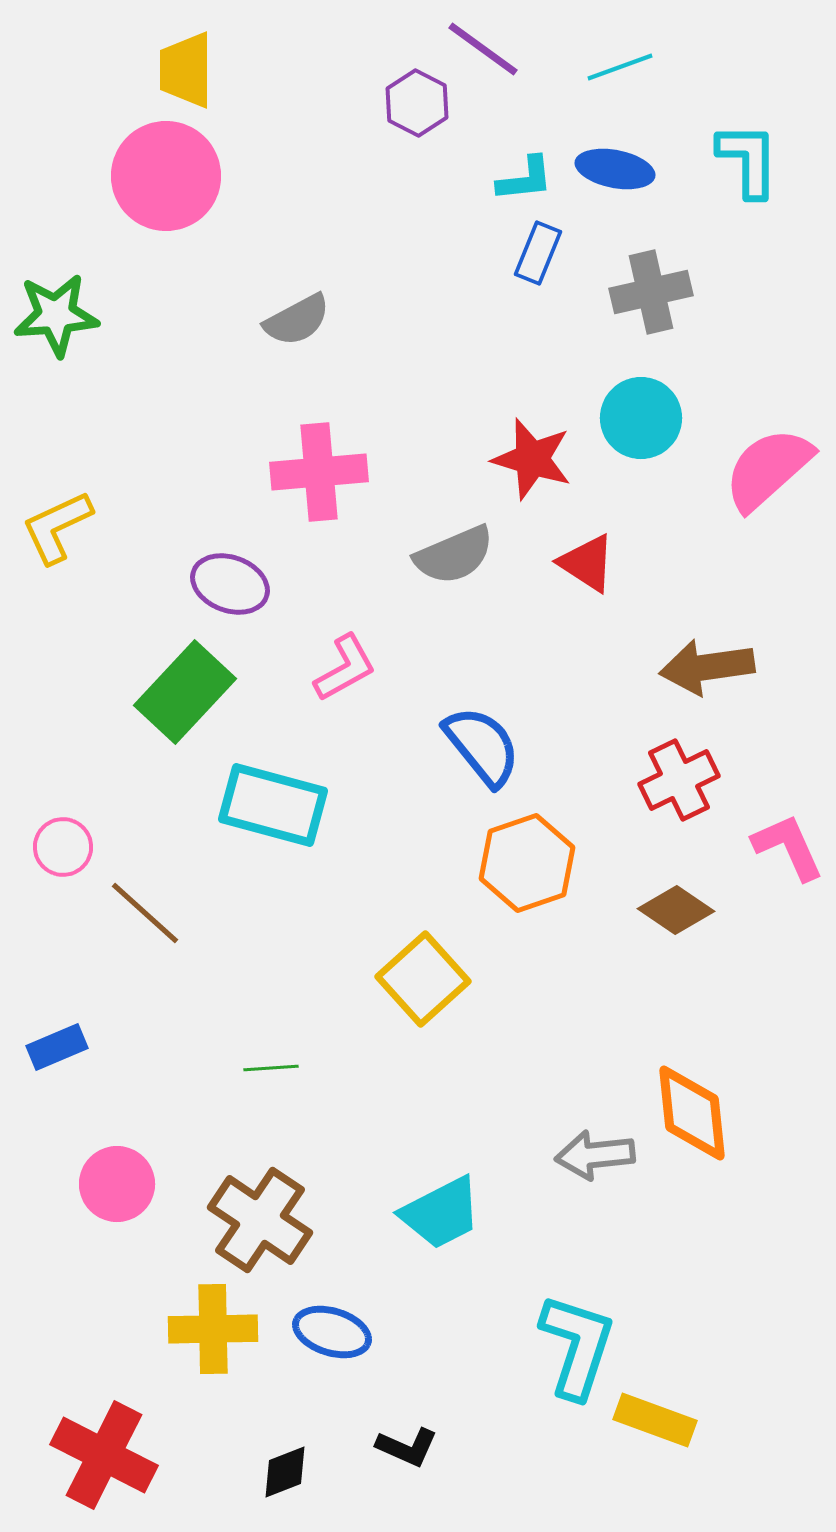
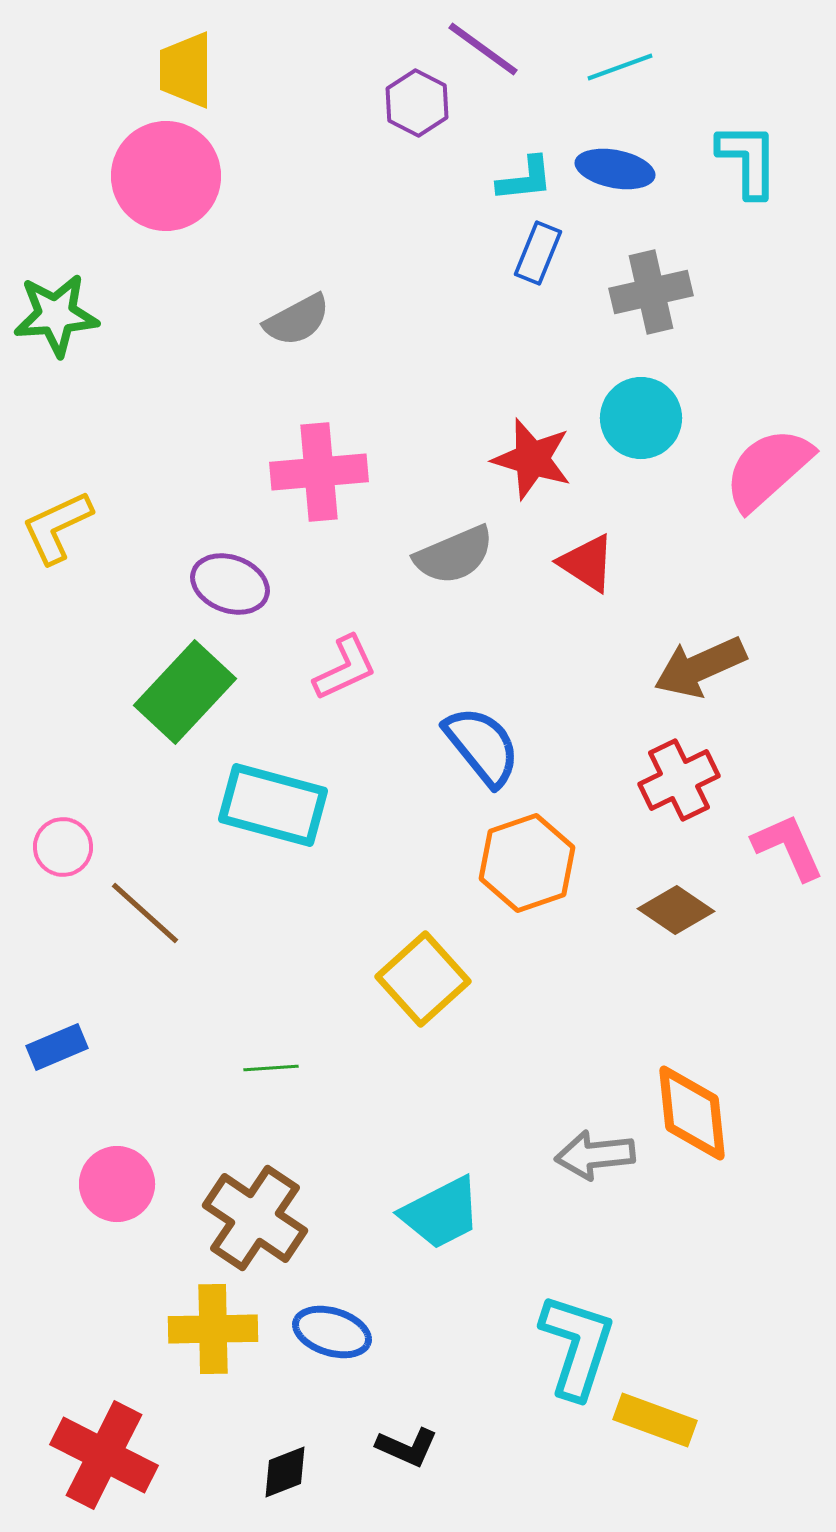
brown arrow at (707, 667): moved 7 px left; rotated 16 degrees counterclockwise
pink L-shape at (345, 668): rotated 4 degrees clockwise
brown cross at (260, 1220): moved 5 px left, 2 px up
